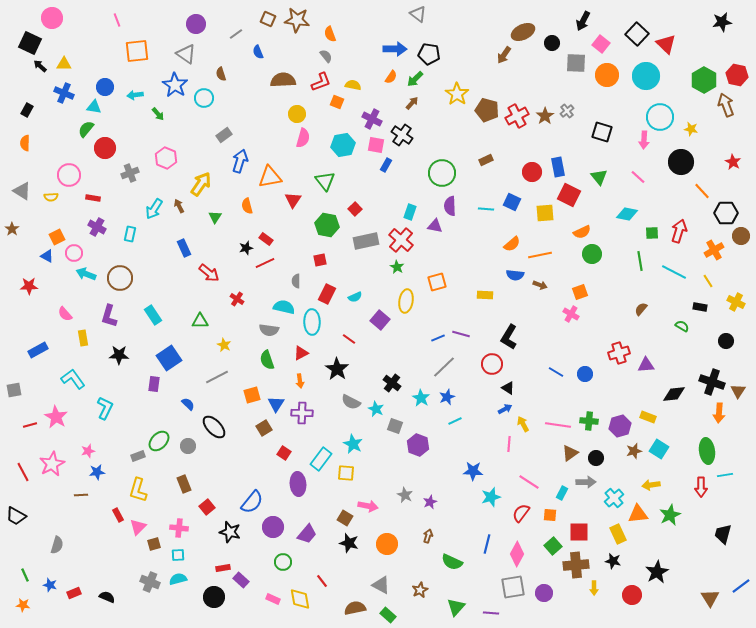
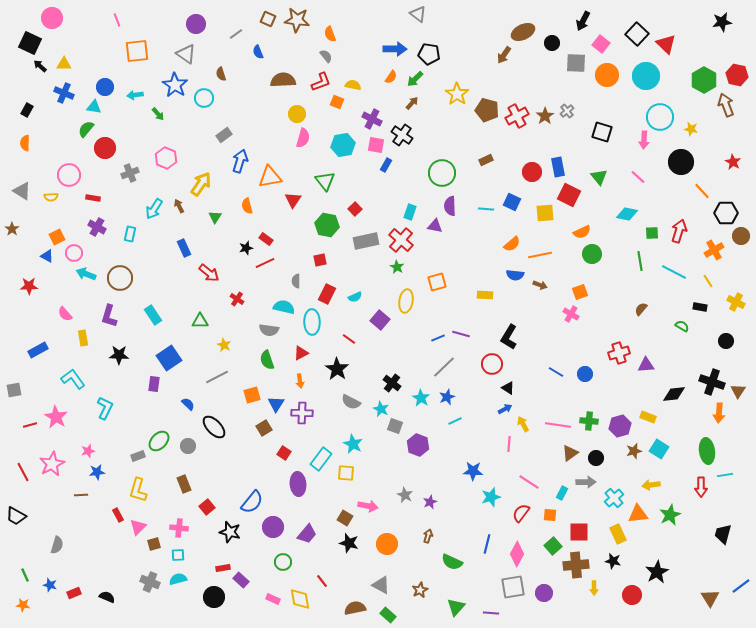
cyan star at (376, 409): moved 5 px right
